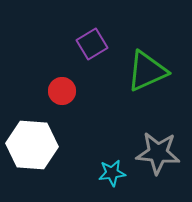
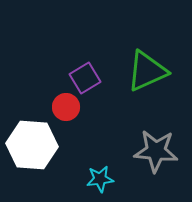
purple square: moved 7 px left, 34 px down
red circle: moved 4 px right, 16 px down
gray star: moved 2 px left, 2 px up
cyan star: moved 12 px left, 6 px down
